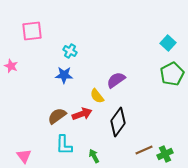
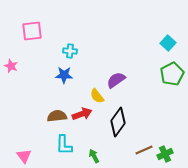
cyan cross: rotated 24 degrees counterclockwise
brown semicircle: rotated 30 degrees clockwise
